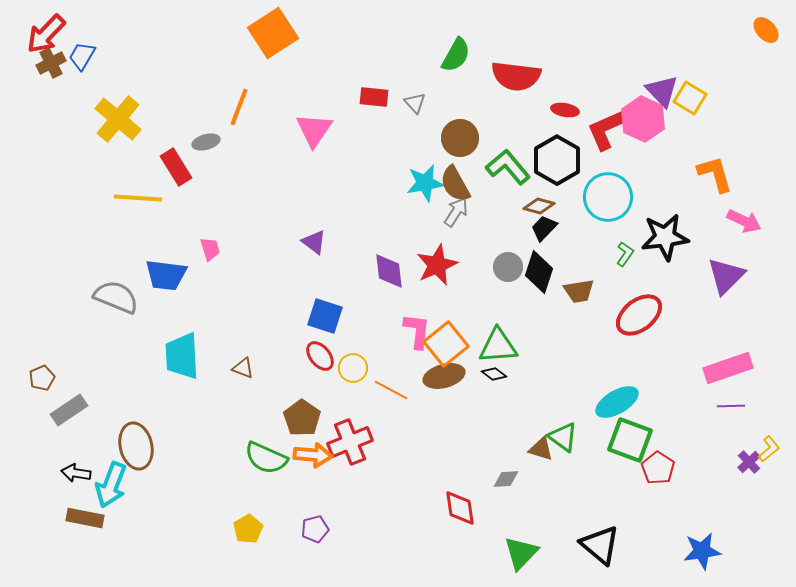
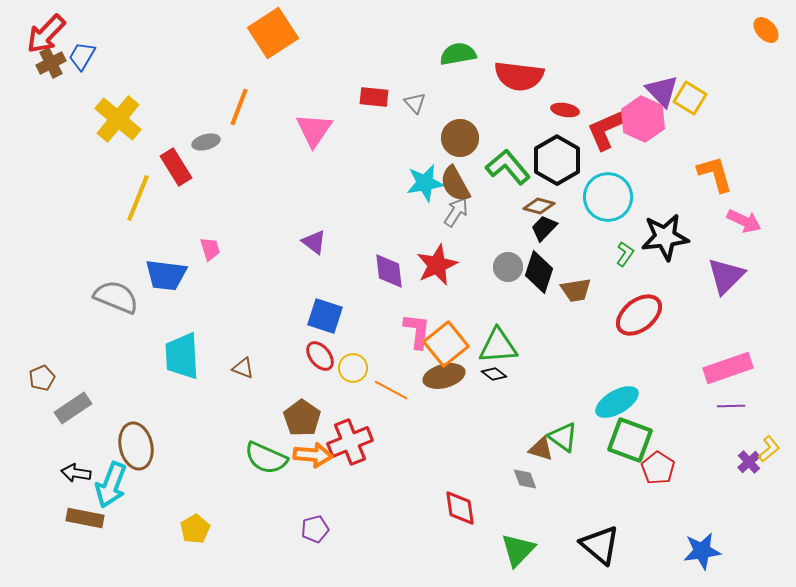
green semicircle at (456, 55): moved 2 px right, 1 px up; rotated 129 degrees counterclockwise
red semicircle at (516, 76): moved 3 px right
yellow line at (138, 198): rotated 72 degrees counterclockwise
brown trapezoid at (579, 291): moved 3 px left, 1 px up
gray rectangle at (69, 410): moved 4 px right, 2 px up
gray diamond at (506, 479): moved 19 px right; rotated 72 degrees clockwise
yellow pentagon at (248, 529): moved 53 px left
green triangle at (521, 553): moved 3 px left, 3 px up
